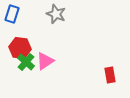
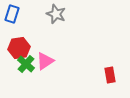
red hexagon: moved 1 px left; rotated 15 degrees counterclockwise
green cross: moved 2 px down
